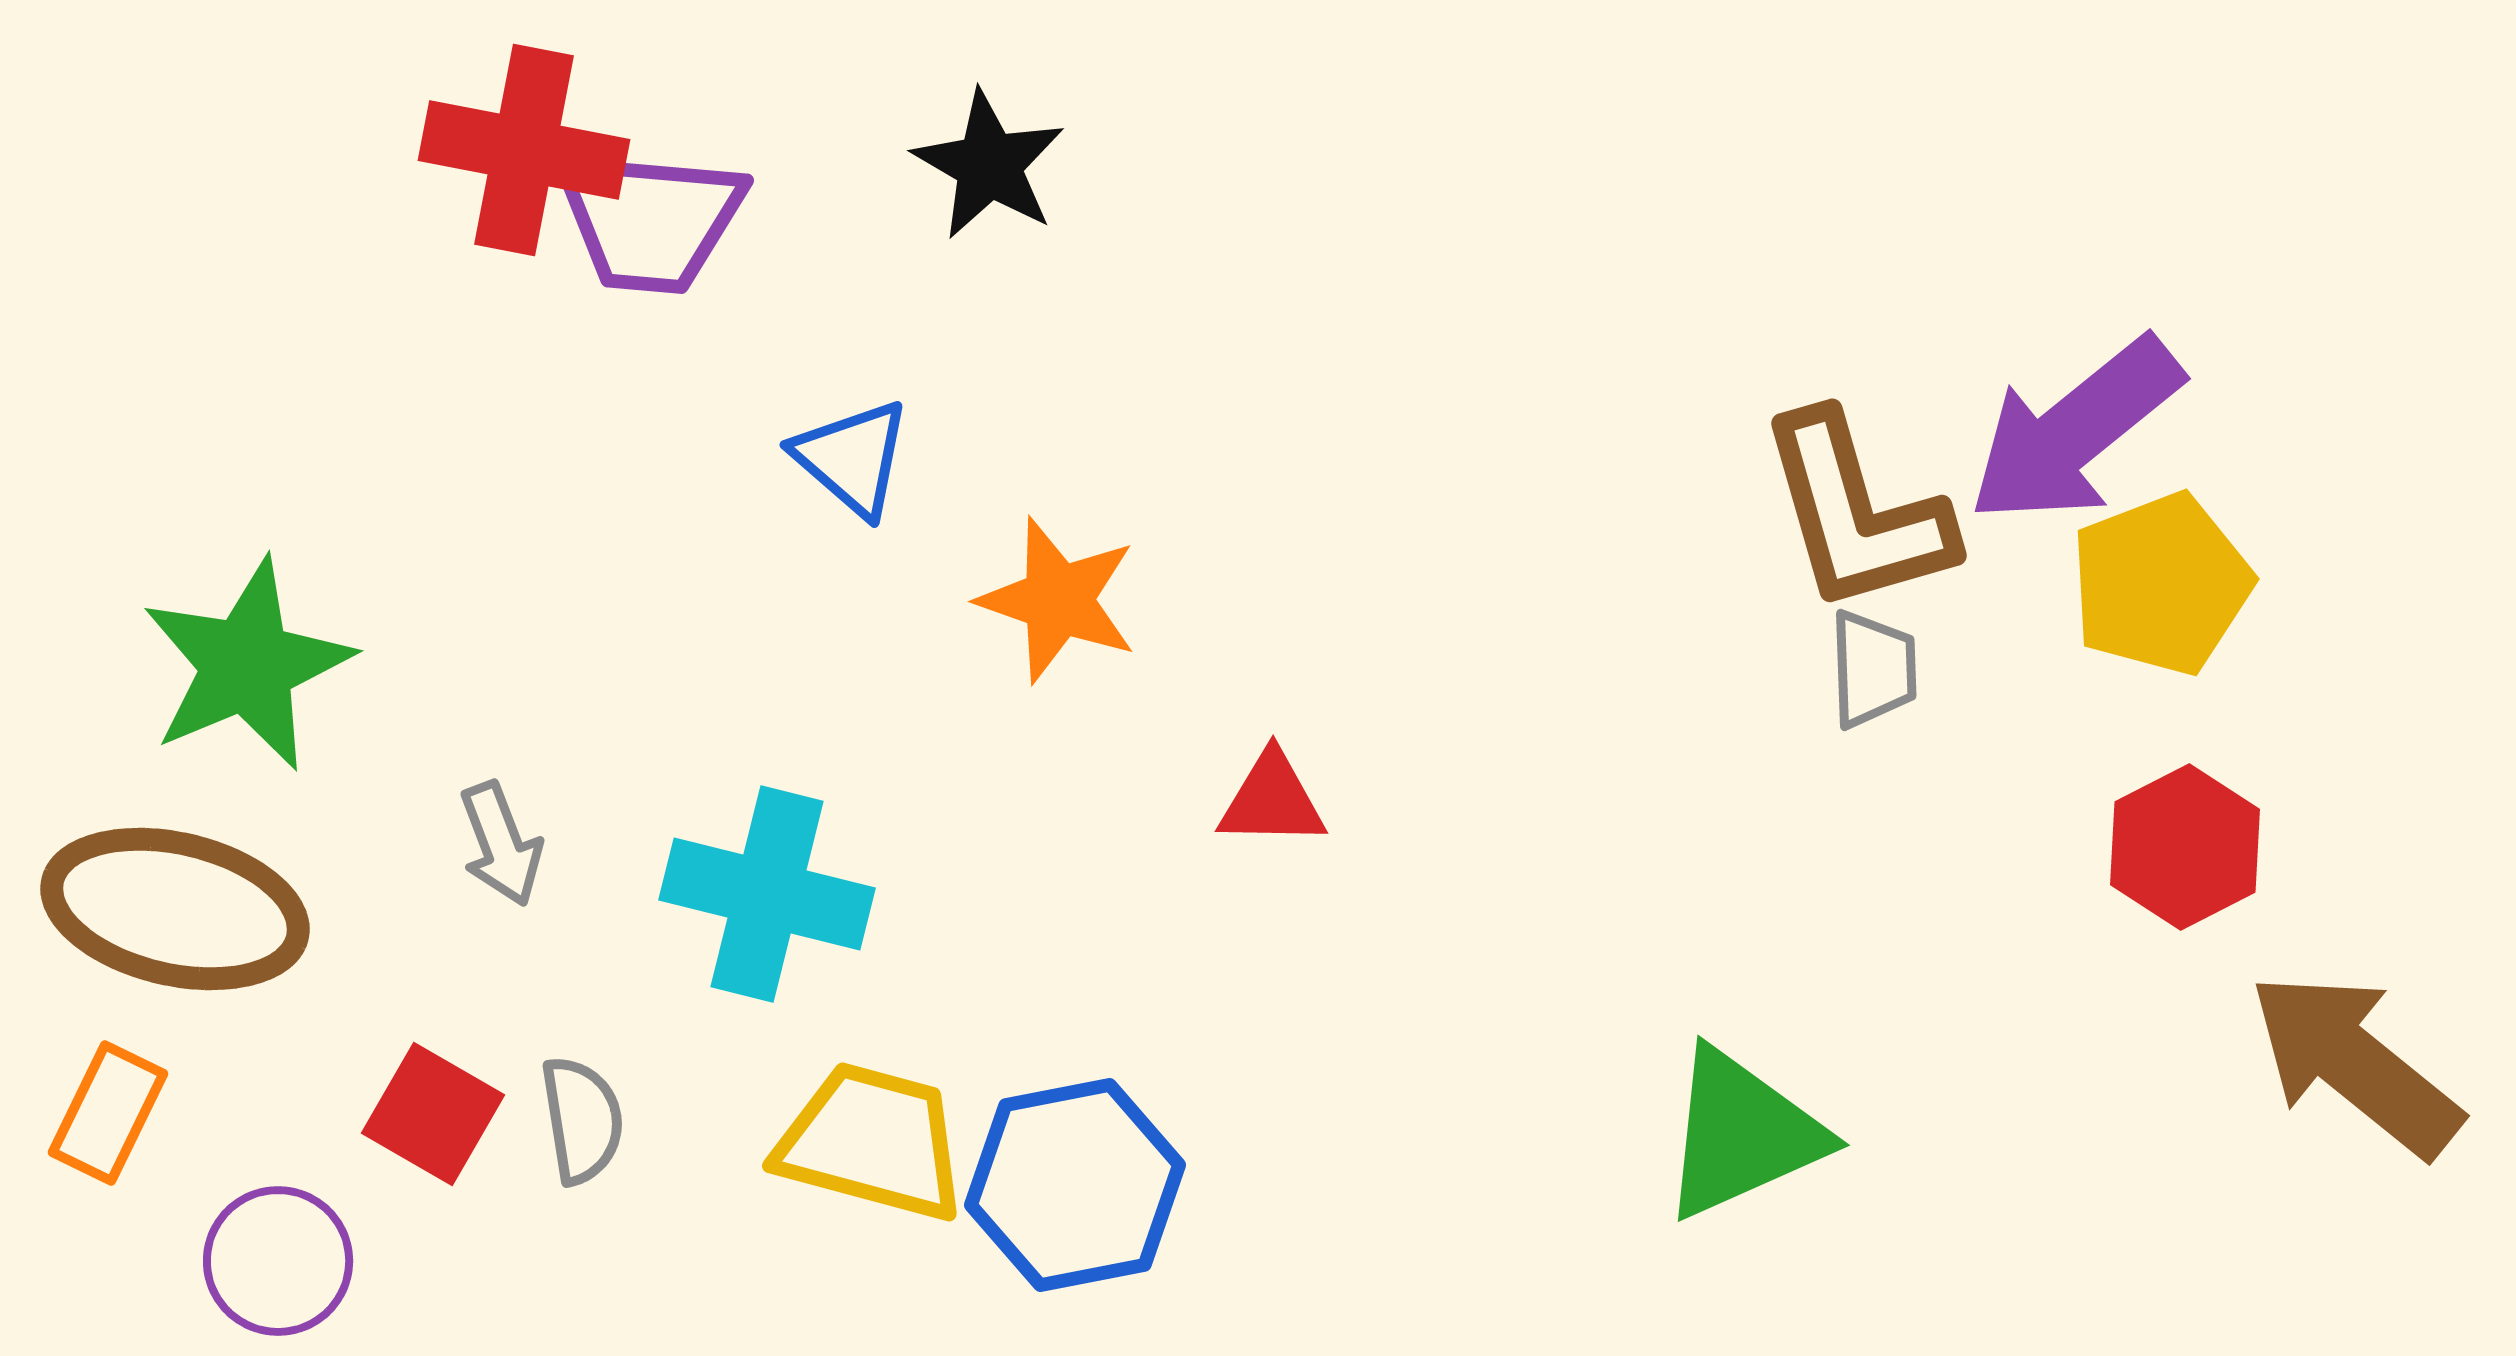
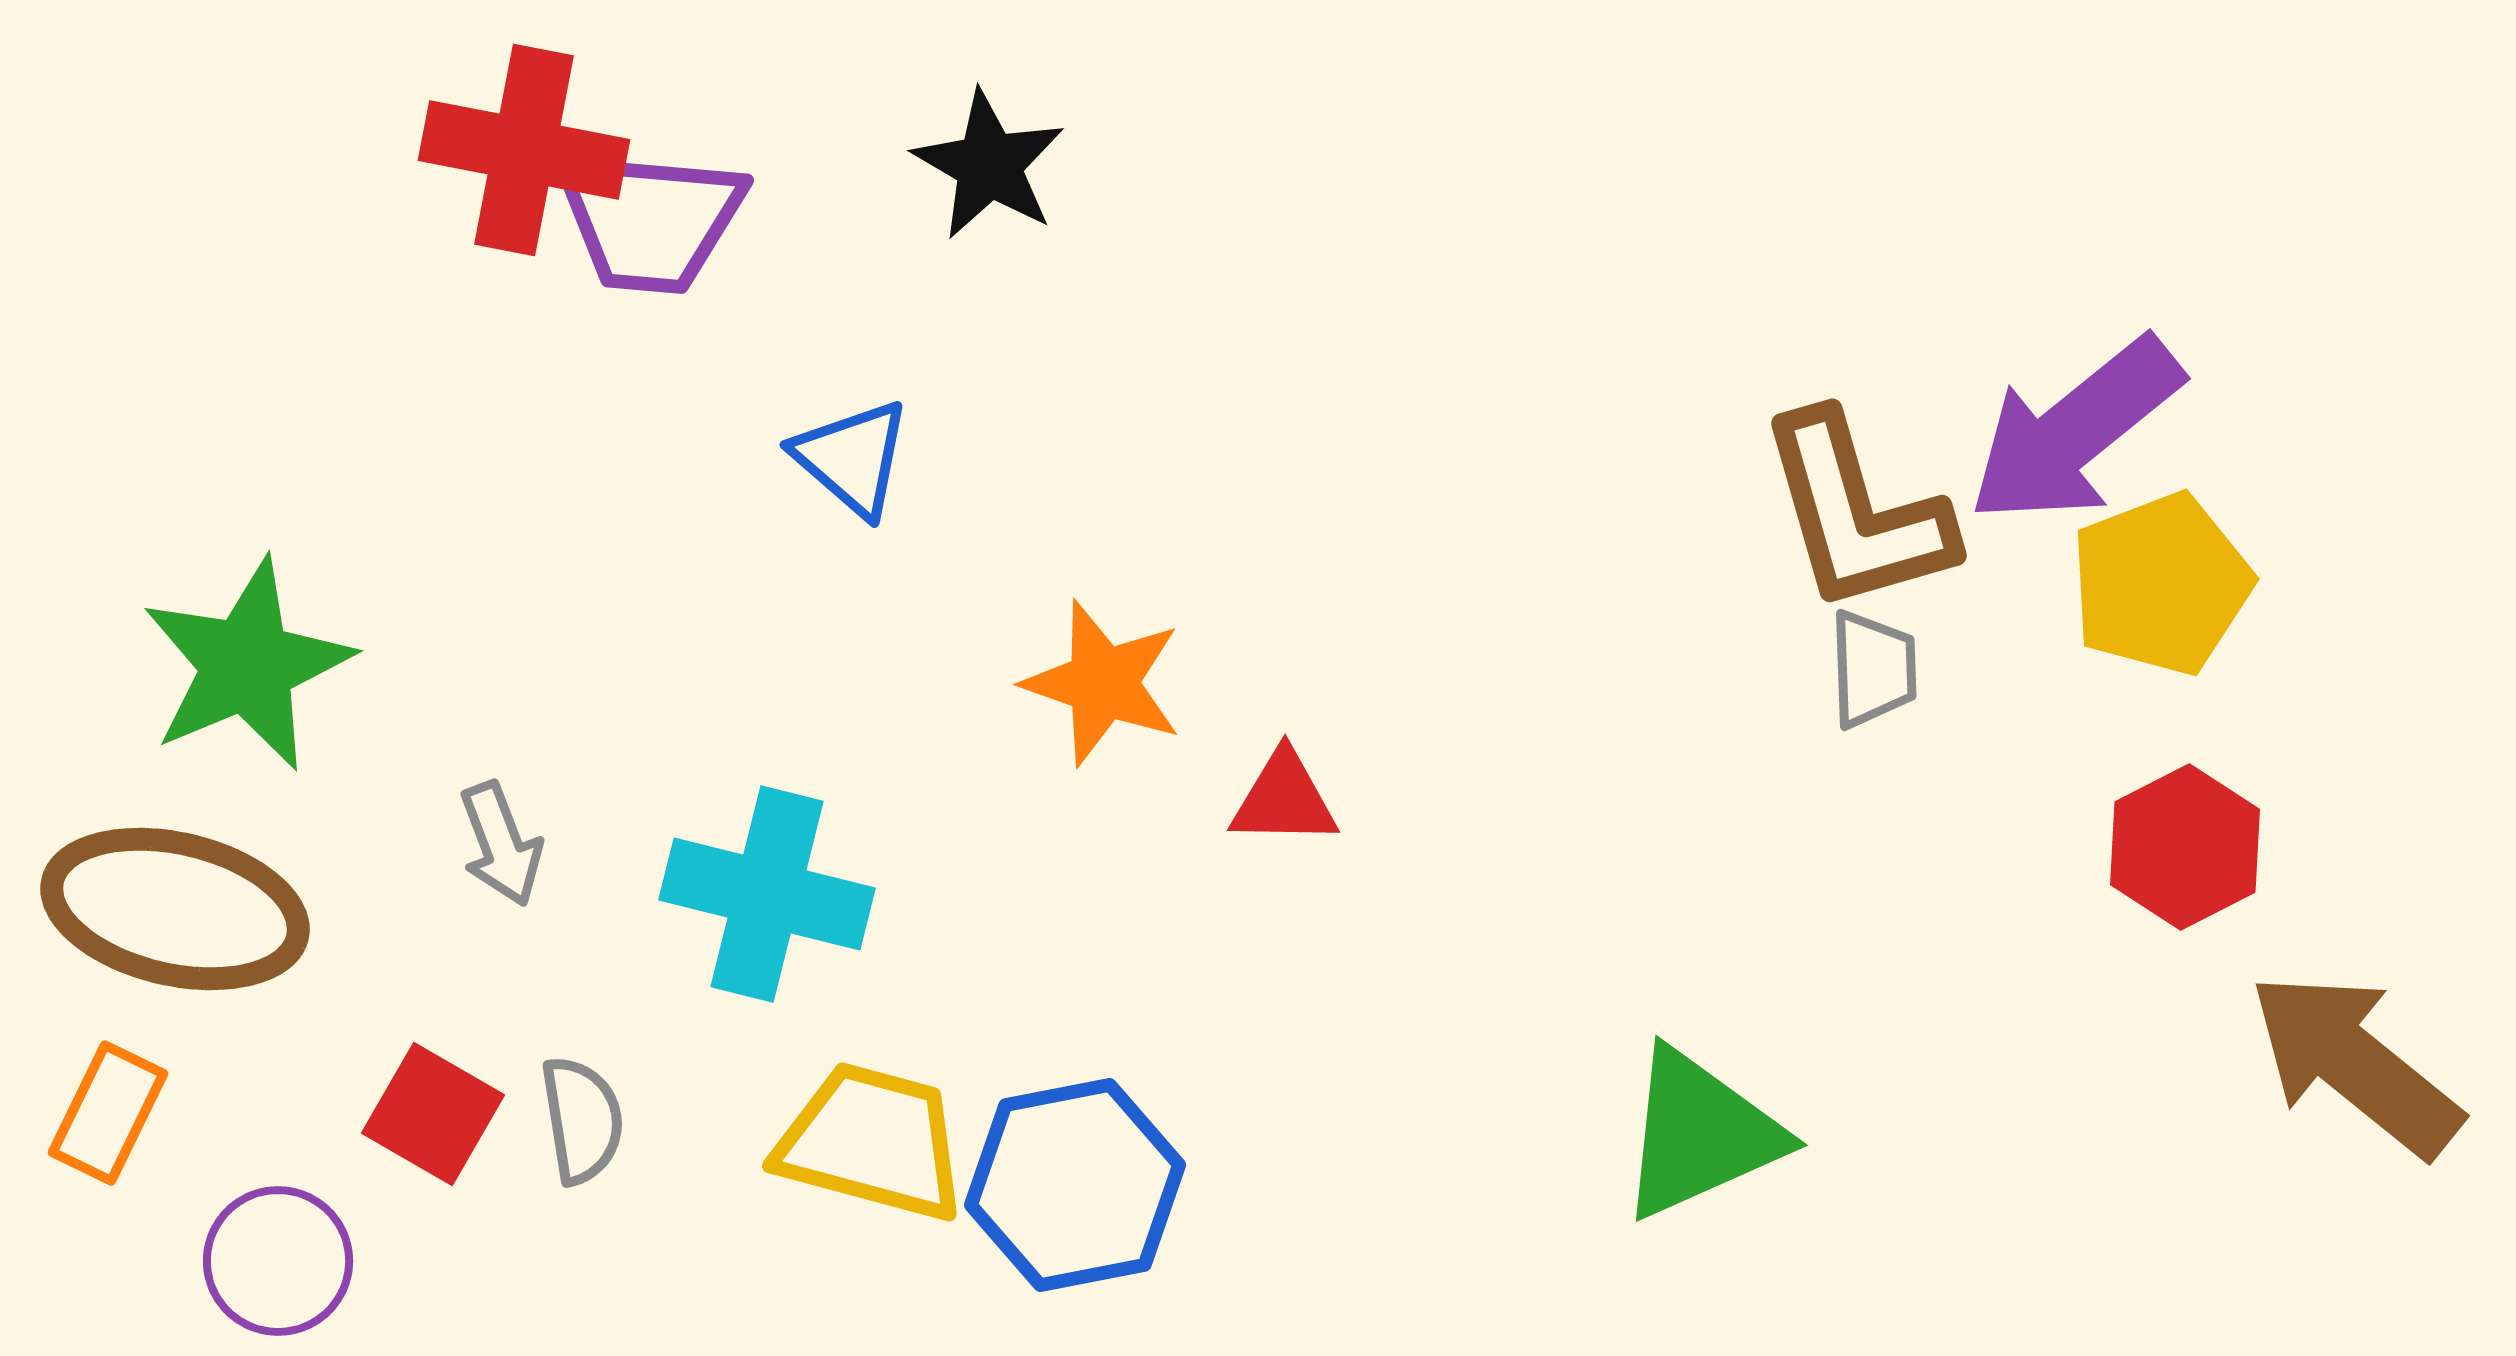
orange star: moved 45 px right, 83 px down
red triangle: moved 12 px right, 1 px up
green triangle: moved 42 px left
